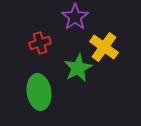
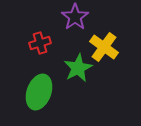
green ellipse: rotated 28 degrees clockwise
